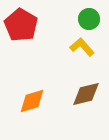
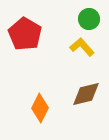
red pentagon: moved 4 px right, 9 px down
orange diamond: moved 8 px right, 7 px down; rotated 48 degrees counterclockwise
